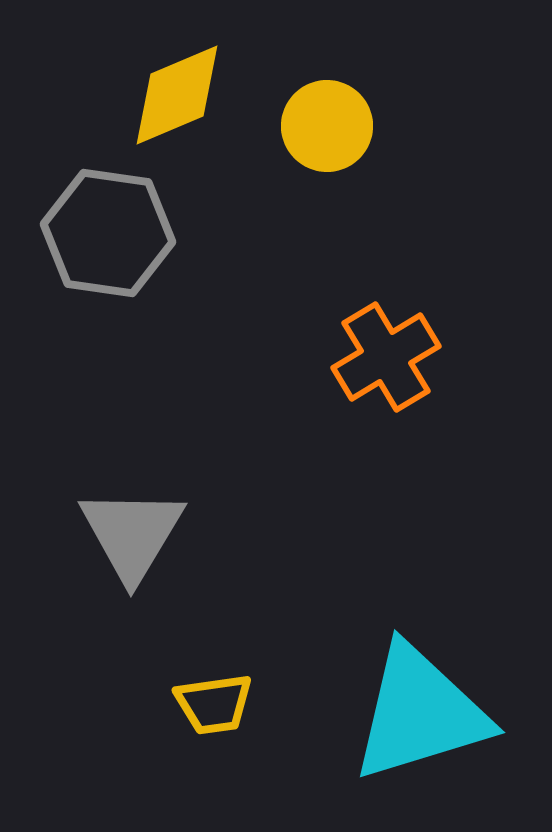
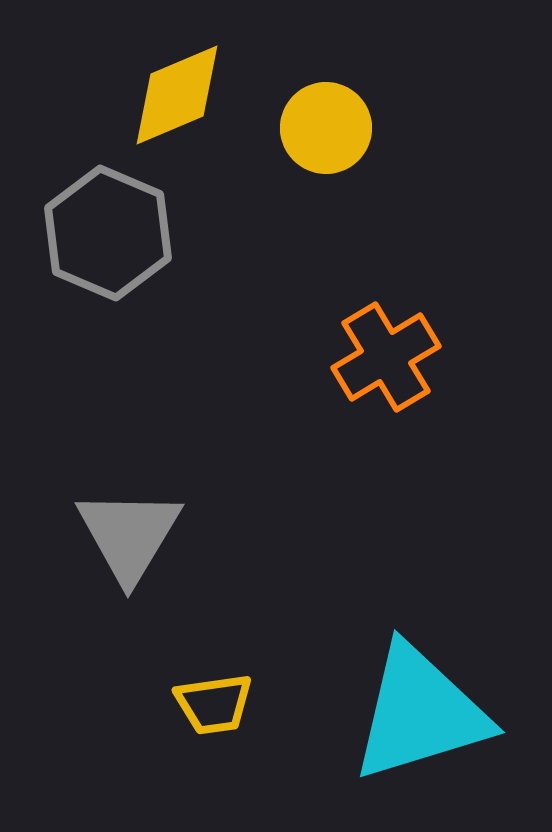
yellow circle: moved 1 px left, 2 px down
gray hexagon: rotated 15 degrees clockwise
gray triangle: moved 3 px left, 1 px down
